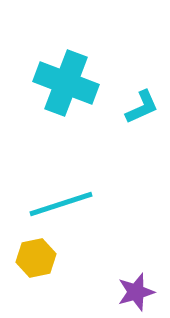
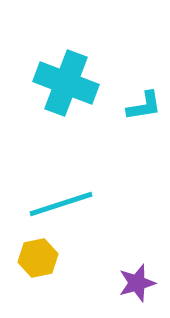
cyan L-shape: moved 2 px right, 1 px up; rotated 15 degrees clockwise
yellow hexagon: moved 2 px right
purple star: moved 1 px right, 9 px up
